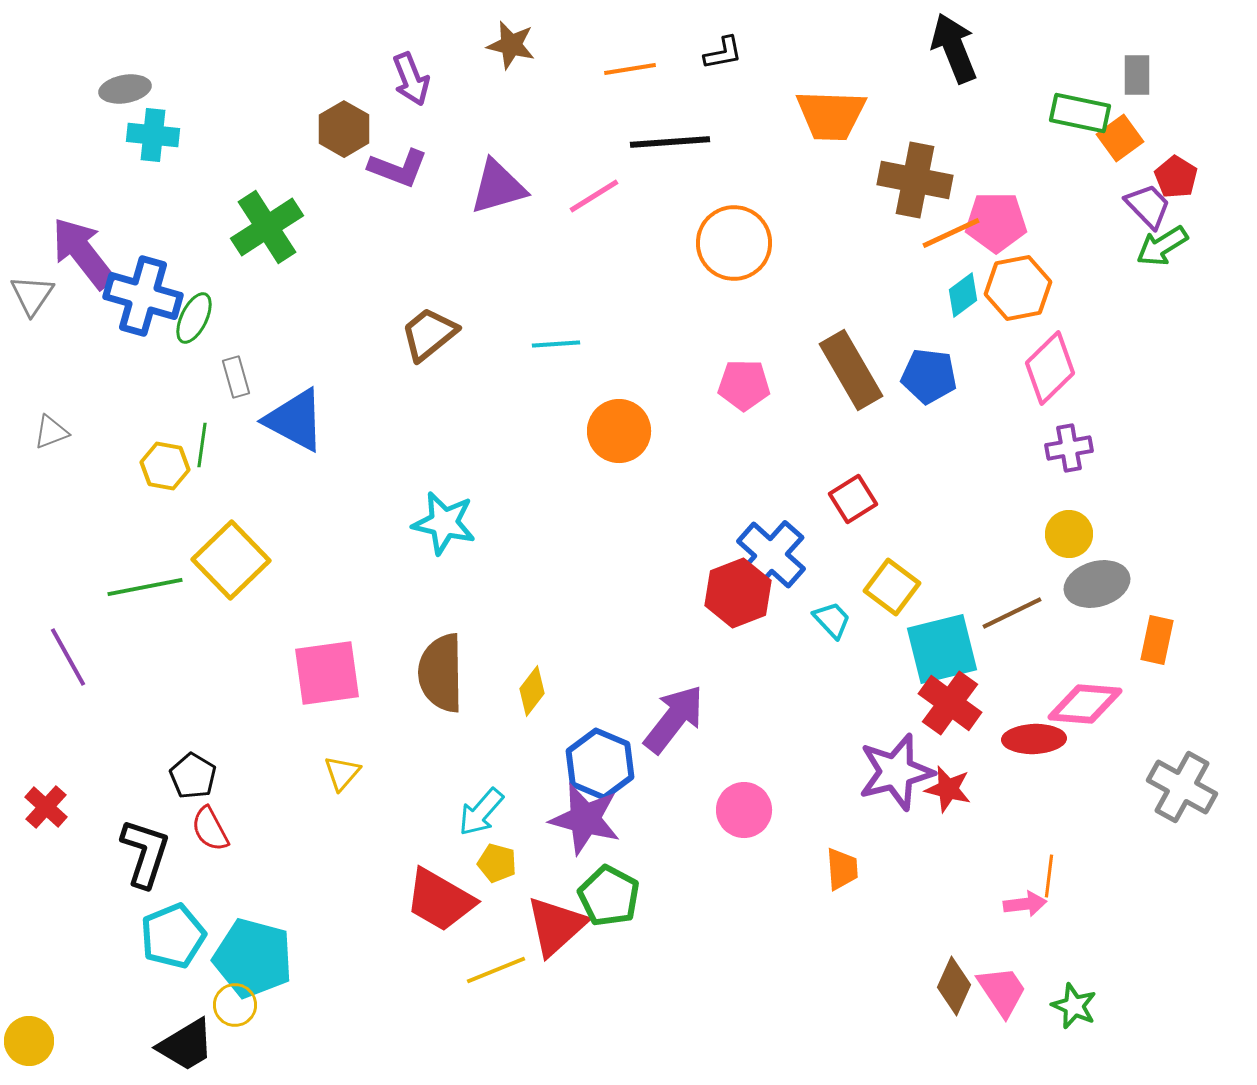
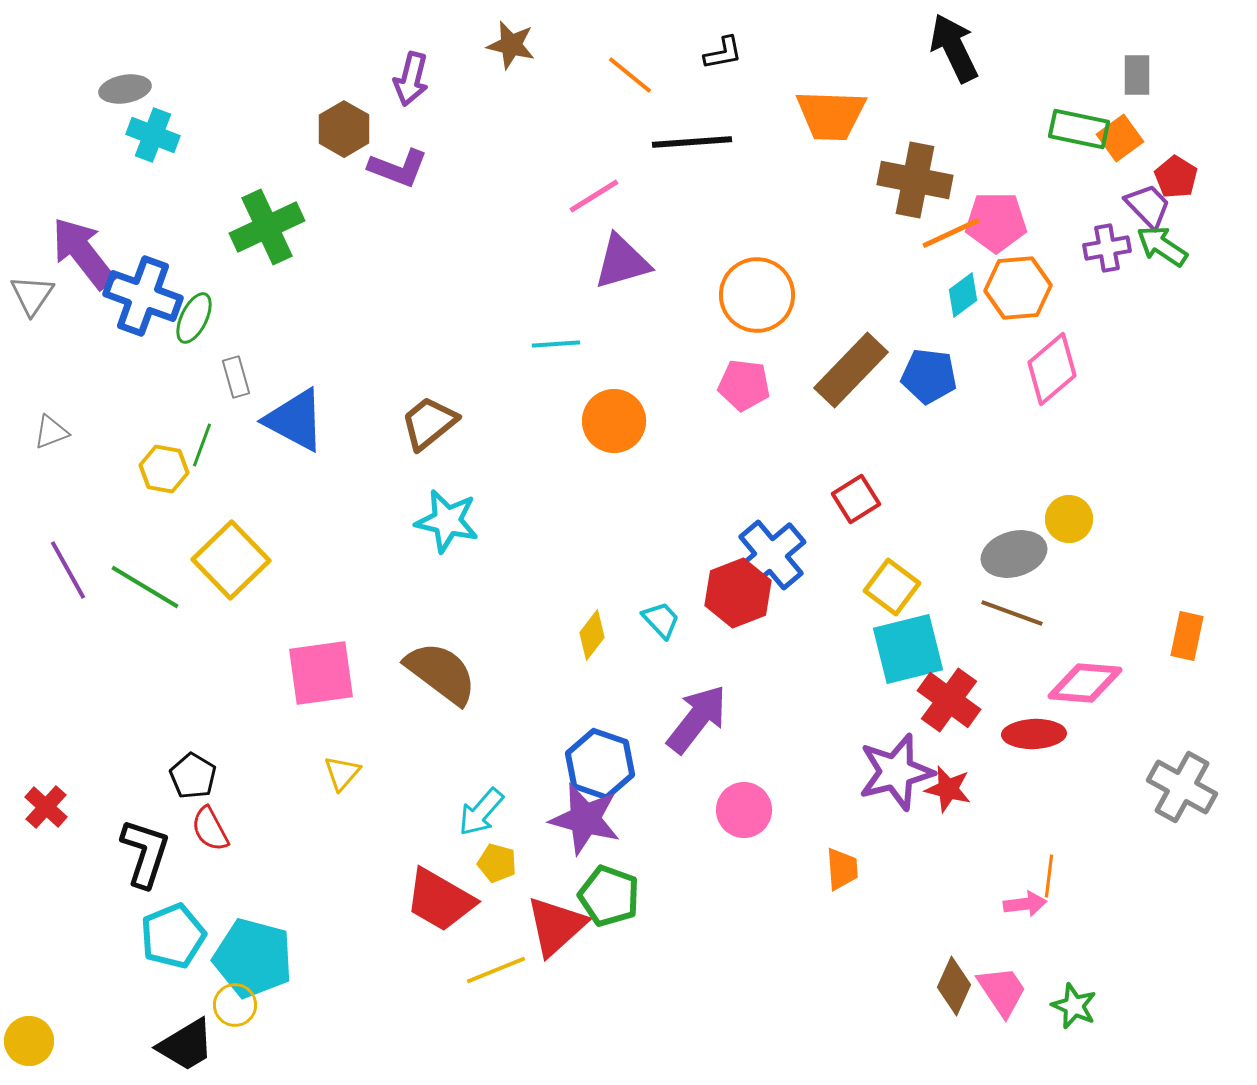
black arrow at (954, 48): rotated 4 degrees counterclockwise
orange line at (630, 69): moved 6 px down; rotated 48 degrees clockwise
purple arrow at (411, 79): rotated 36 degrees clockwise
green rectangle at (1080, 113): moved 1 px left, 16 px down
cyan cross at (153, 135): rotated 15 degrees clockwise
black line at (670, 142): moved 22 px right
purple triangle at (498, 187): moved 124 px right, 75 px down
green cross at (267, 227): rotated 8 degrees clockwise
orange circle at (734, 243): moved 23 px right, 52 px down
green arrow at (1162, 246): rotated 66 degrees clockwise
orange hexagon at (1018, 288): rotated 6 degrees clockwise
blue cross at (143, 296): rotated 4 degrees clockwise
brown trapezoid at (429, 334): moved 89 px down
pink diamond at (1050, 368): moved 2 px right, 1 px down; rotated 4 degrees clockwise
brown rectangle at (851, 370): rotated 74 degrees clockwise
pink pentagon at (744, 385): rotated 6 degrees clockwise
orange circle at (619, 431): moved 5 px left, 10 px up
green line at (202, 445): rotated 12 degrees clockwise
purple cross at (1069, 448): moved 38 px right, 200 px up
yellow hexagon at (165, 466): moved 1 px left, 3 px down
red square at (853, 499): moved 3 px right
cyan star at (444, 523): moved 3 px right, 2 px up
yellow circle at (1069, 534): moved 15 px up
blue cross at (771, 555): rotated 8 degrees clockwise
gray ellipse at (1097, 584): moved 83 px left, 30 px up
green line at (145, 587): rotated 42 degrees clockwise
brown line at (1012, 613): rotated 46 degrees clockwise
cyan trapezoid at (832, 620): moved 171 px left
orange rectangle at (1157, 640): moved 30 px right, 4 px up
cyan square at (942, 649): moved 34 px left
purple line at (68, 657): moved 87 px up
pink square at (327, 673): moved 6 px left
brown semicircle at (441, 673): rotated 128 degrees clockwise
yellow diamond at (532, 691): moved 60 px right, 56 px up
red cross at (950, 703): moved 1 px left, 3 px up
pink diamond at (1085, 704): moved 21 px up
purple arrow at (674, 719): moved 23 px right
red ellipse at (1034, 739): moved 5 px up
blue hexagon at (600, 764): rotated 4 degrees counterclockwise
green pentagon at (609, 896): rotated 8 degrees counterclockwise
